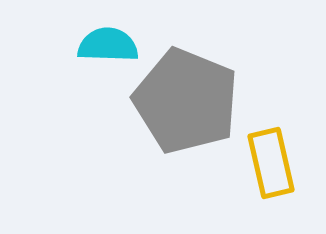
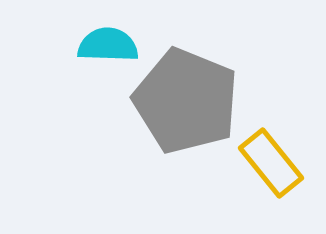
yellow rectangle: rotated 26 degrees counterclockwise
